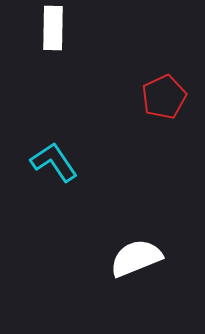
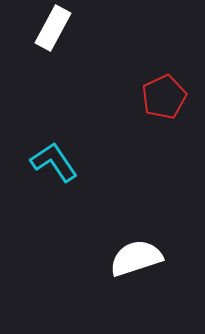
white rectangle: rotated 27 degrees clockwise
white semicircle: rotated 4 degrees clockwise
